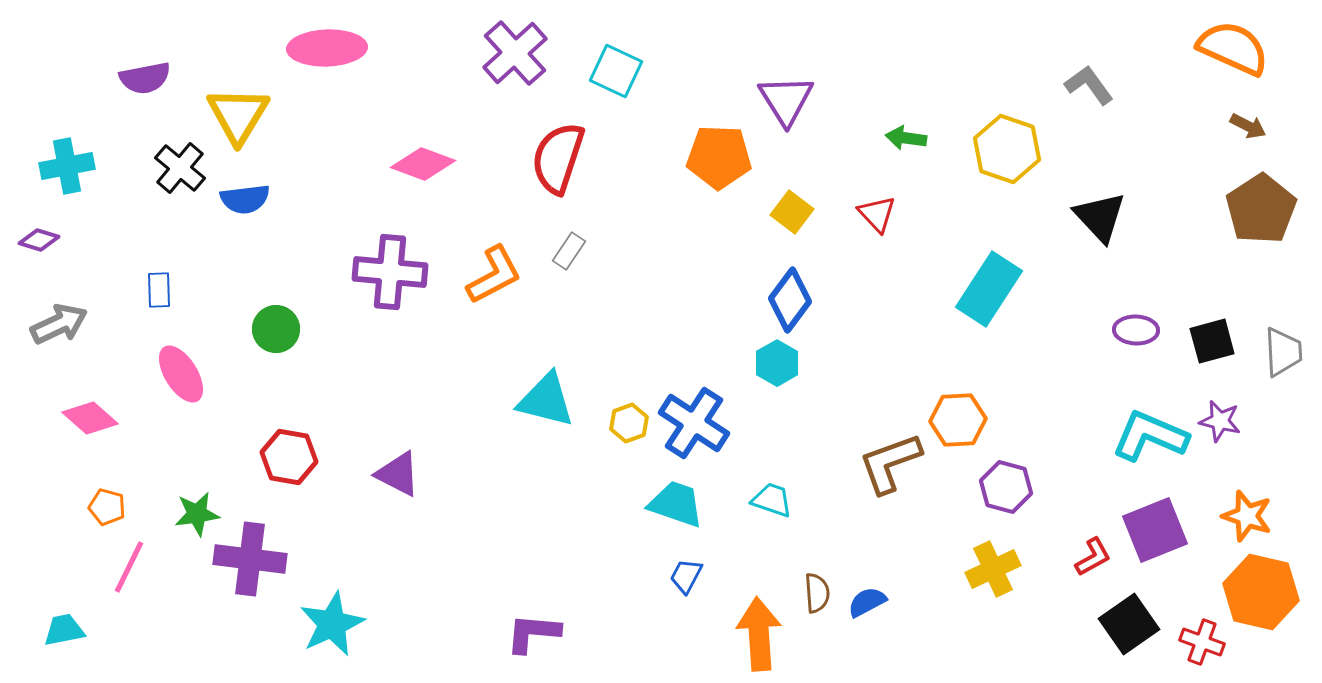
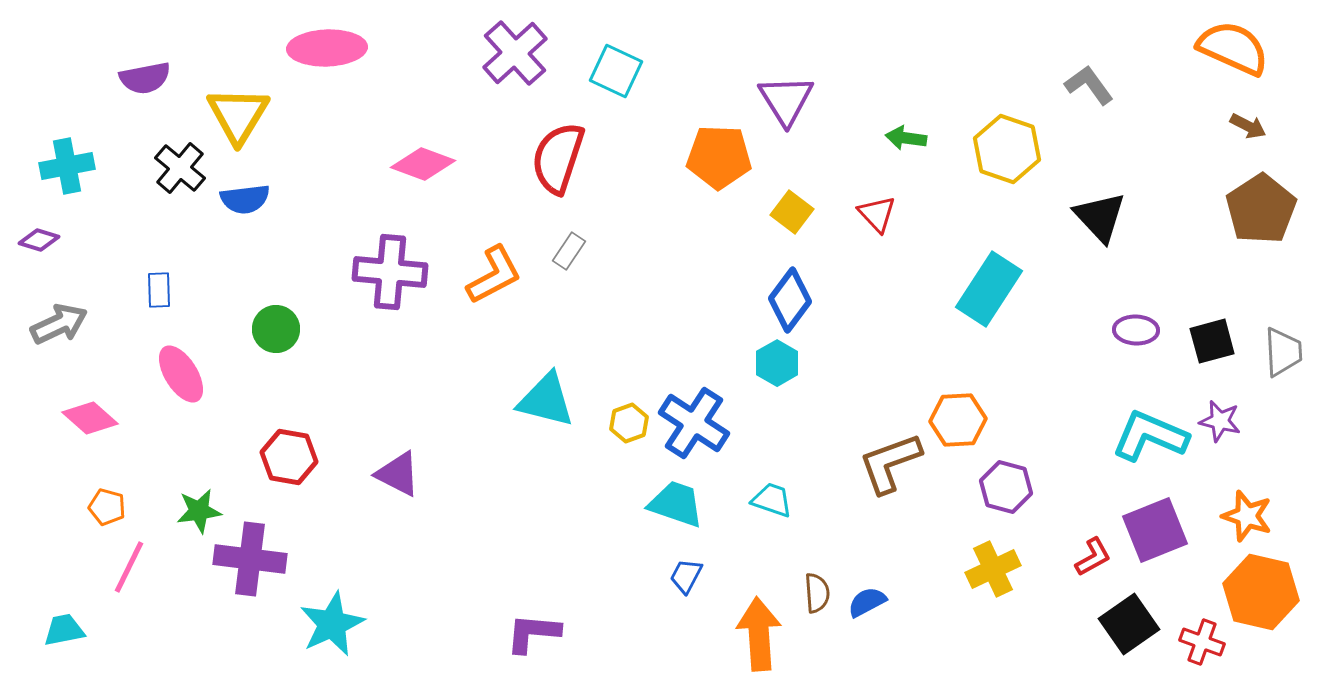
green star at (197, 514): moved 2 px right, 3 px up
